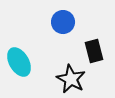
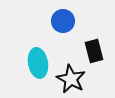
blue circle: moved 1 px up
cyan ellipse: moved 19 px right, 1 px down; rotated 20 degrees clockwise
